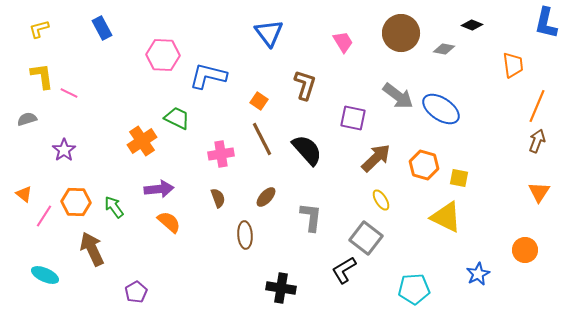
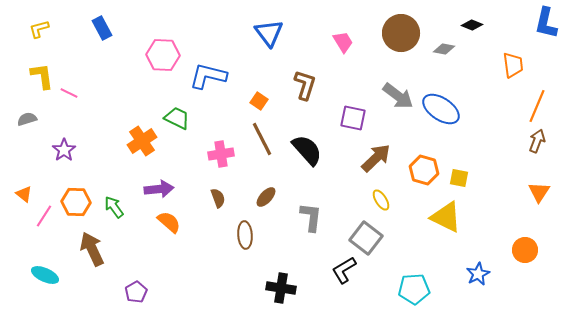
orange hexagon at (424, 165): moved 5 px down
